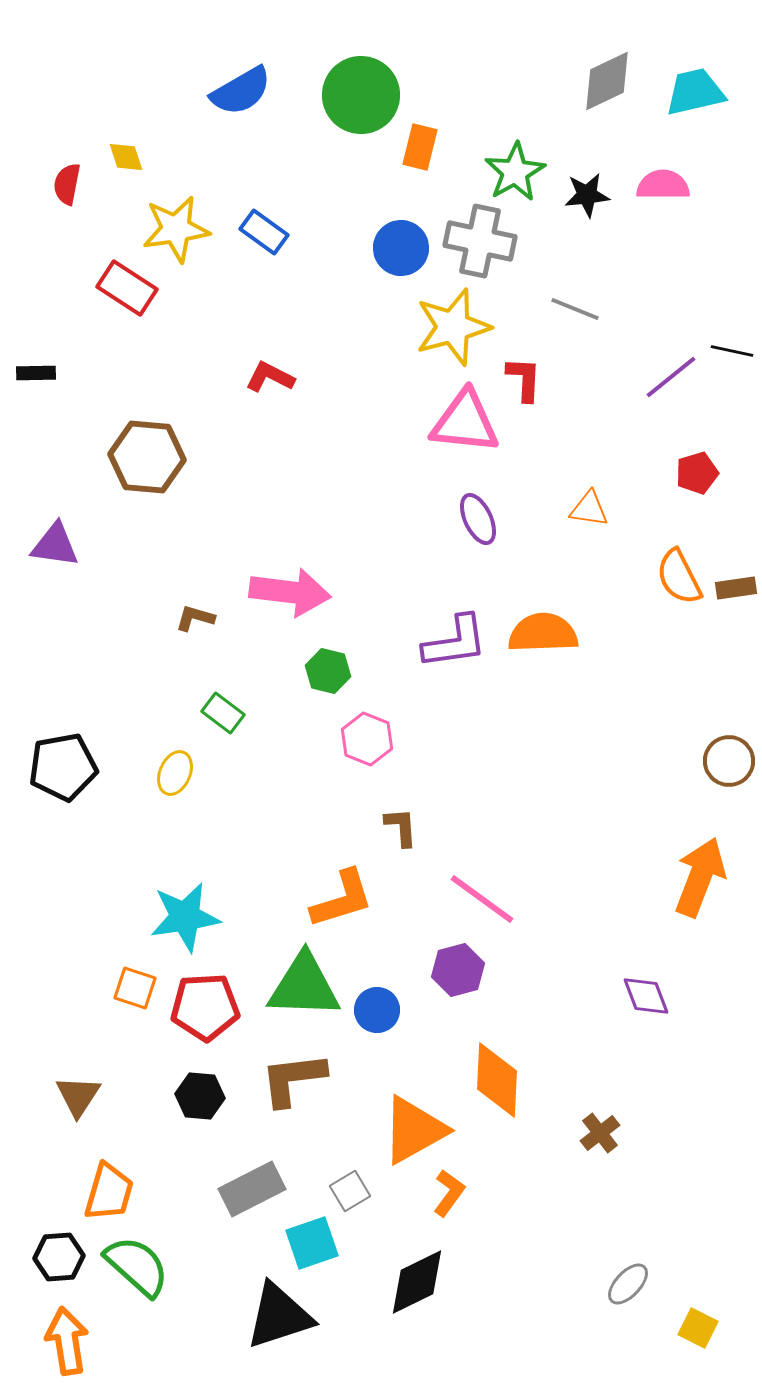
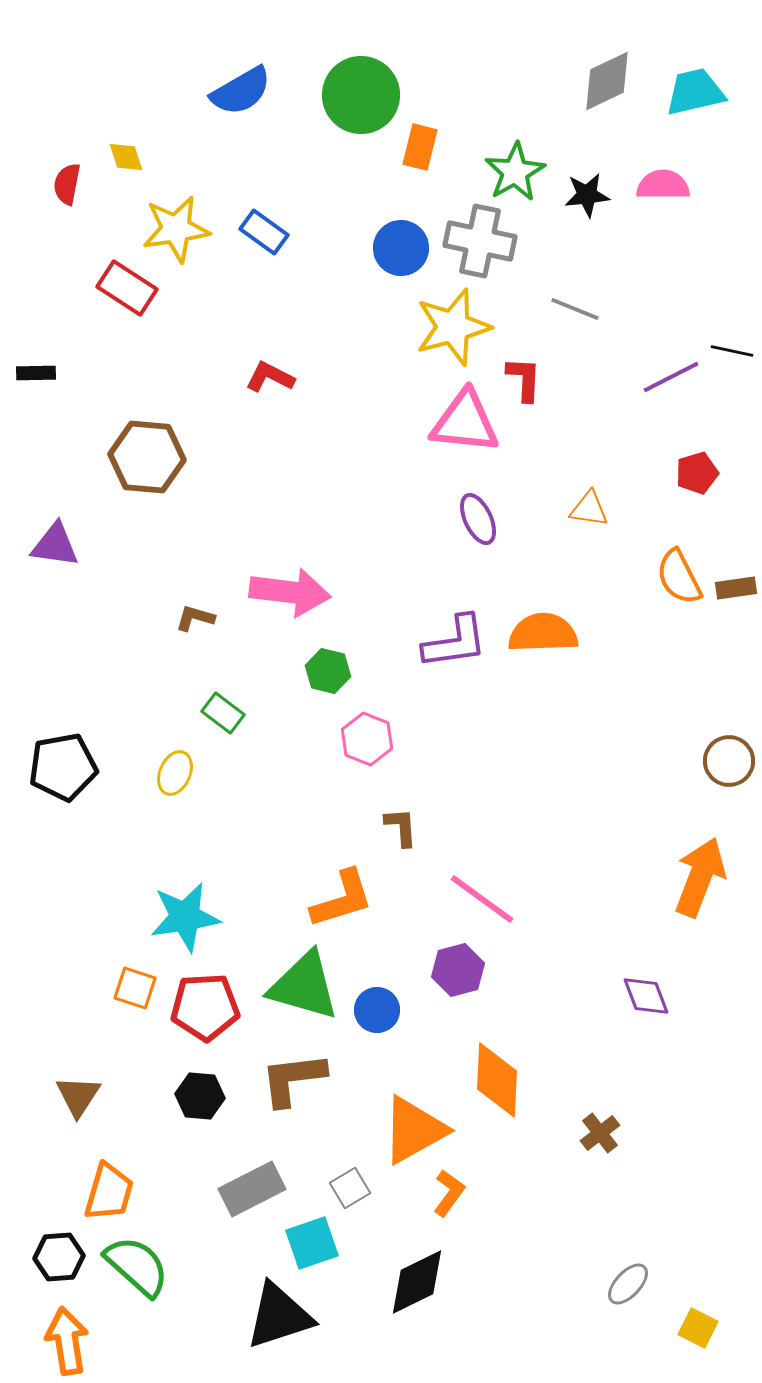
purple line at (671, 377): rotated 12 degrees clockwise
green triangle at (304, 986): rotated 14 degrees clockwise
gray square at (350, 1191): moved 3 px up
